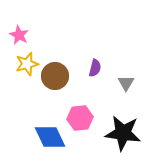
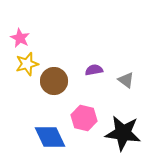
pink star: moved 1 px right, 3 px down
purple semicircle: moved 1 px left, 2 px down; rotated 114 degrees counterclockwise
brown circle: moved 1 px left, 5 px down
gray triangle: moved 3 px up; rotated 24 degrees counterclockwise
pink hexagon: moved 4 px right; rotated 20 degrees clockwise
